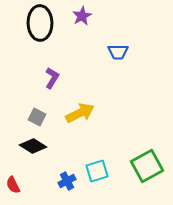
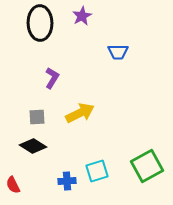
gray square: rotated 30 degrees counterclockwise
blue cross: rotated 24 degrees clockwise
